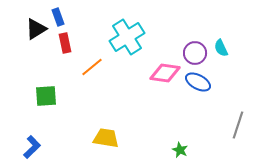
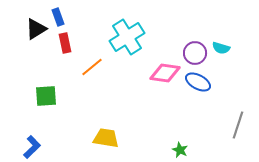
cyan semicircle: rotated 48 degrees counterclockwise
